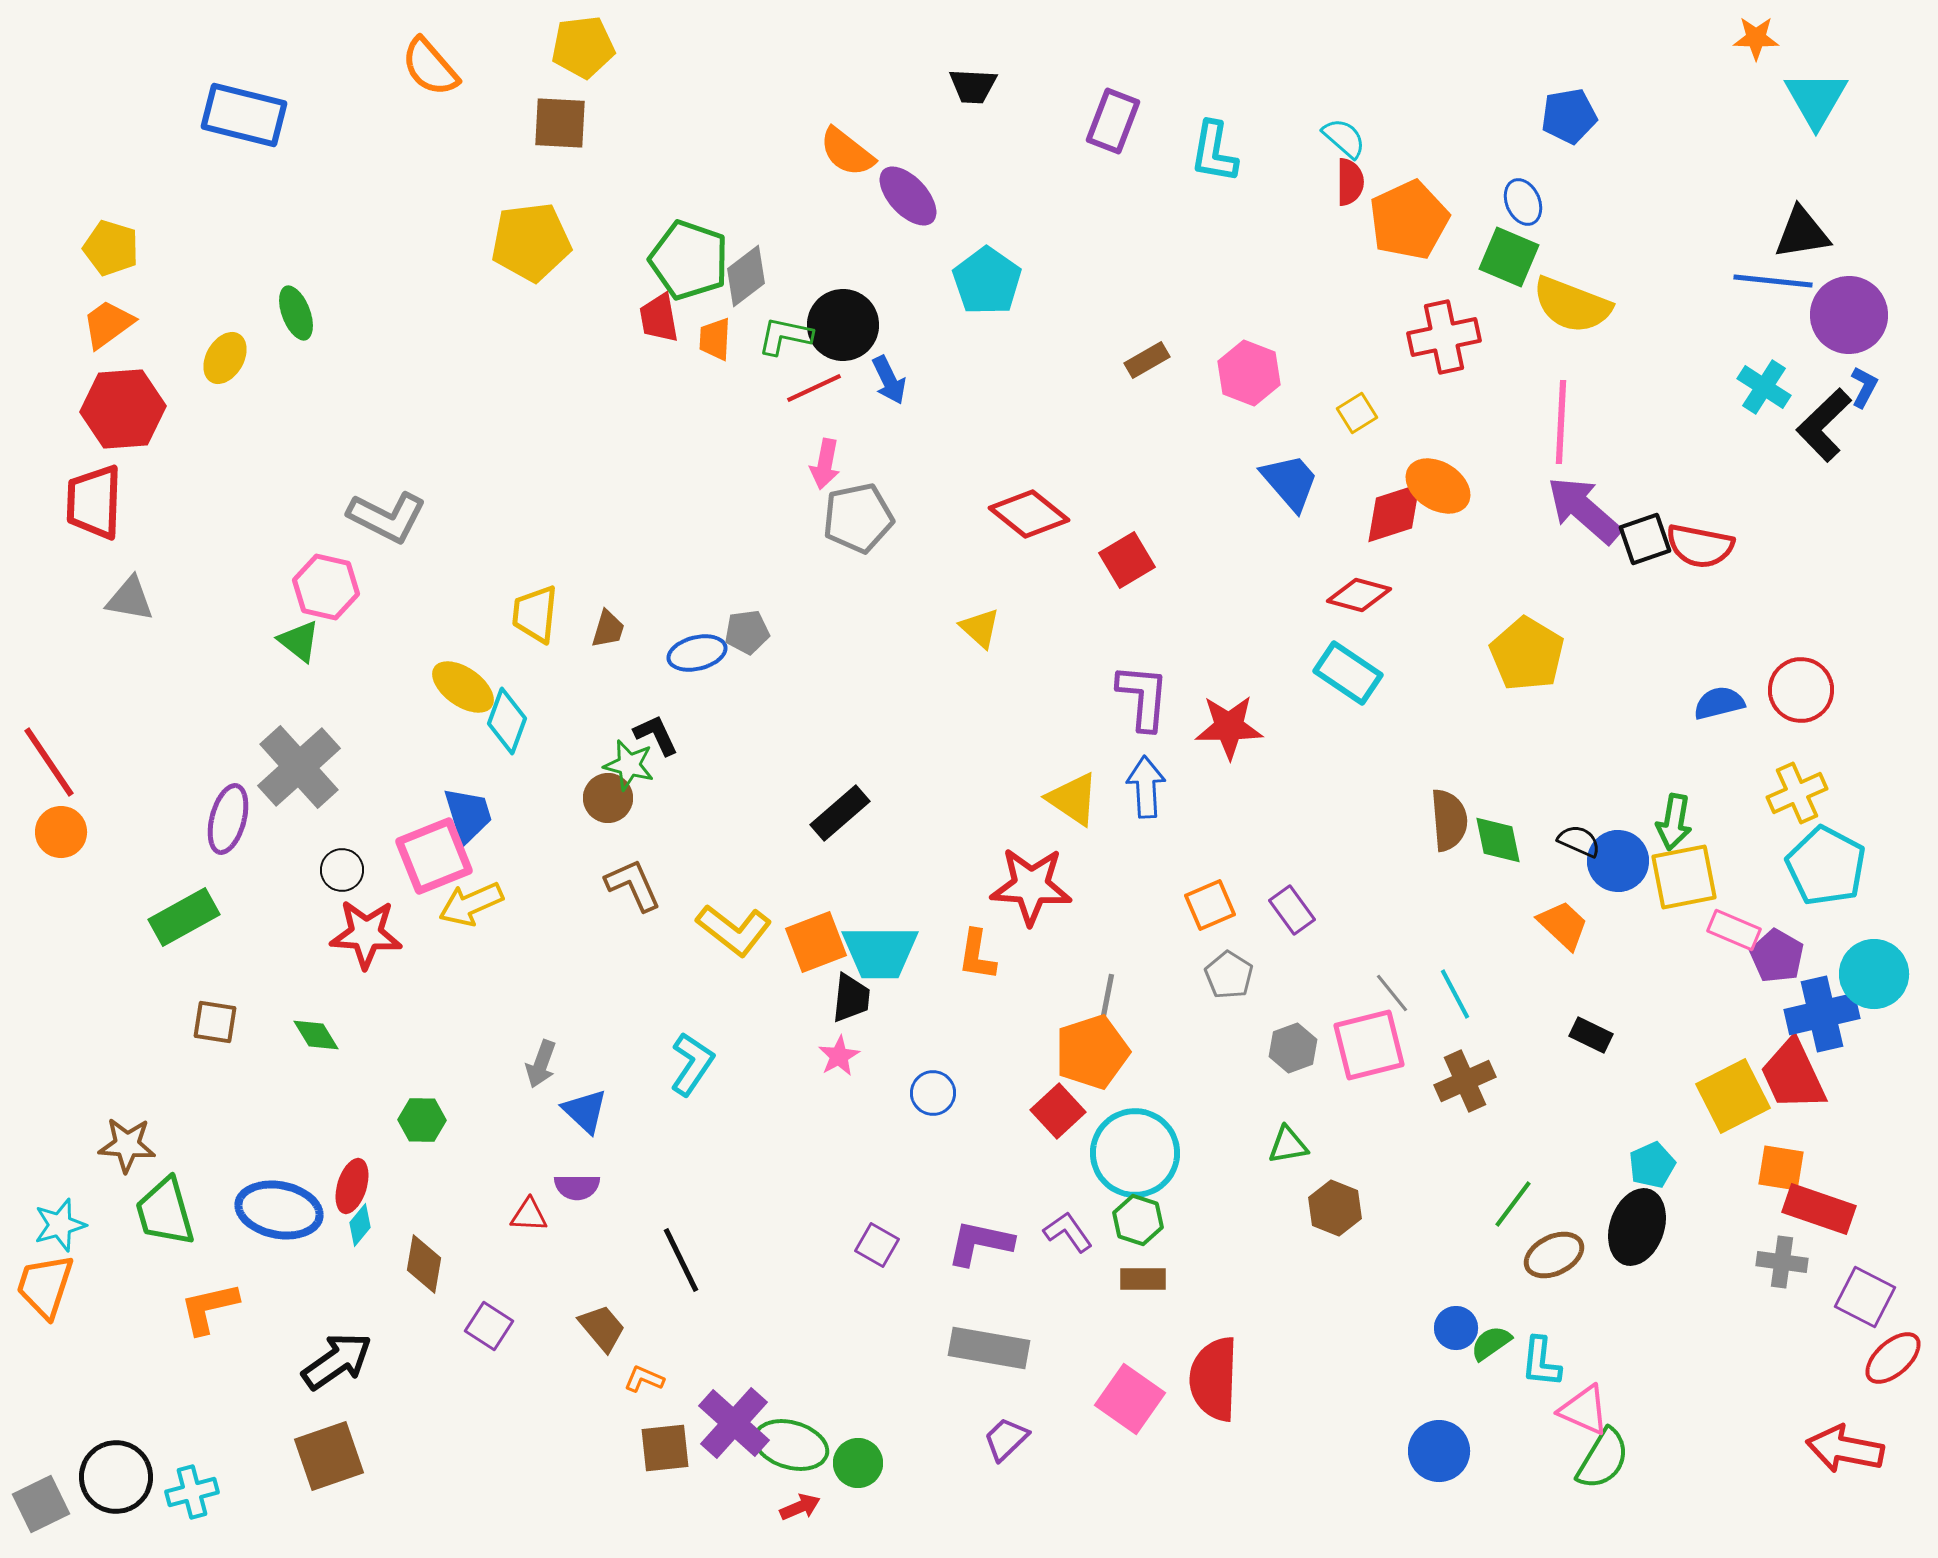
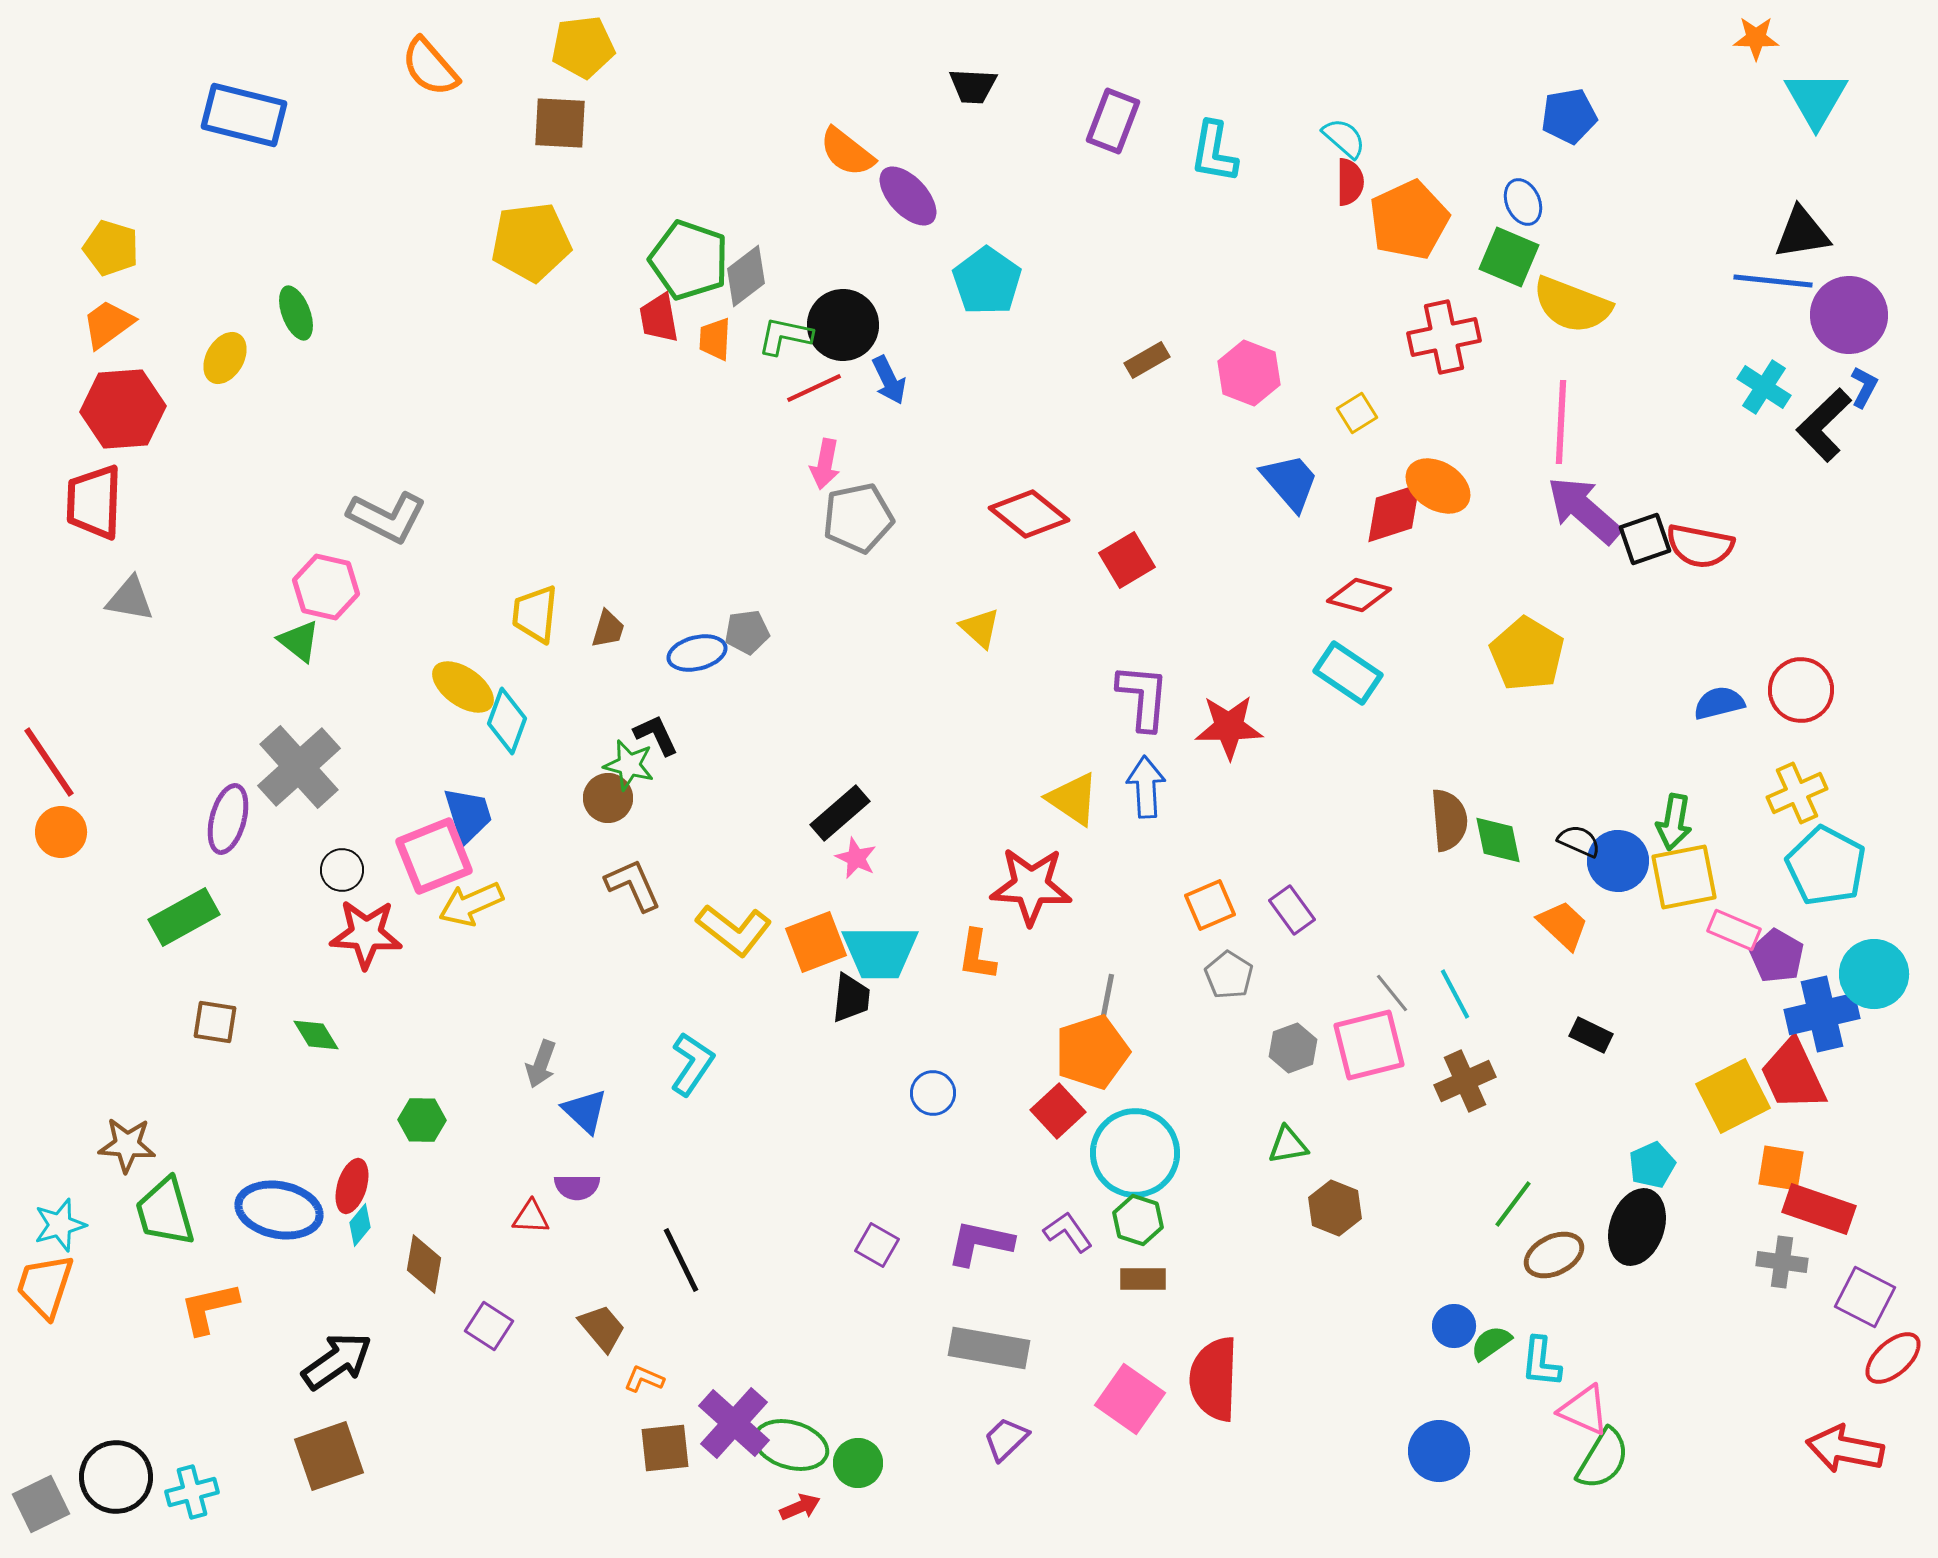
pink star at (839, 1056): moved 17 px right, 198 px up; rotated 18 degrees counterclockwise
red triangle at (529, 1215): moved 2 px right, 2 px down
blue circle at (1456, 1328): moved 2 px left, 2 px up
